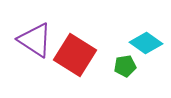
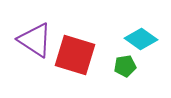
cyan diamond: moved 5 px left, 4 px up
red square: rotated 15 degrees counterclockwise
